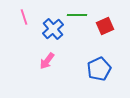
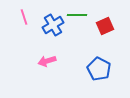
blue cross: moved 4 px up; rotated 10 degrees clockwise
pink arrow: rotated 36 degrees clockwise
blue pentagon: rotated 20 degrees counterclockwise
